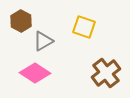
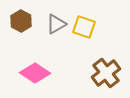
gray triangle: moved 13 px right, 17 px up
